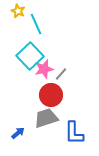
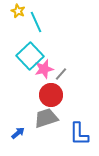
cyan line: moved 2 px up
blue L-shape: moved 5 px right, 1 px down
